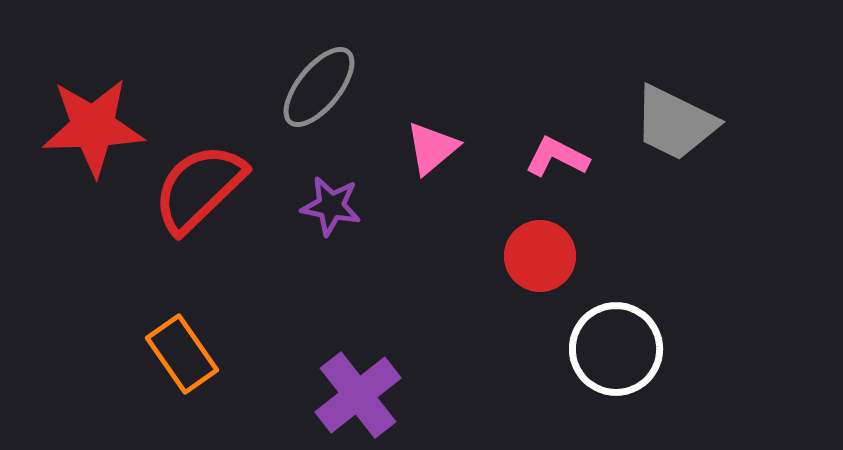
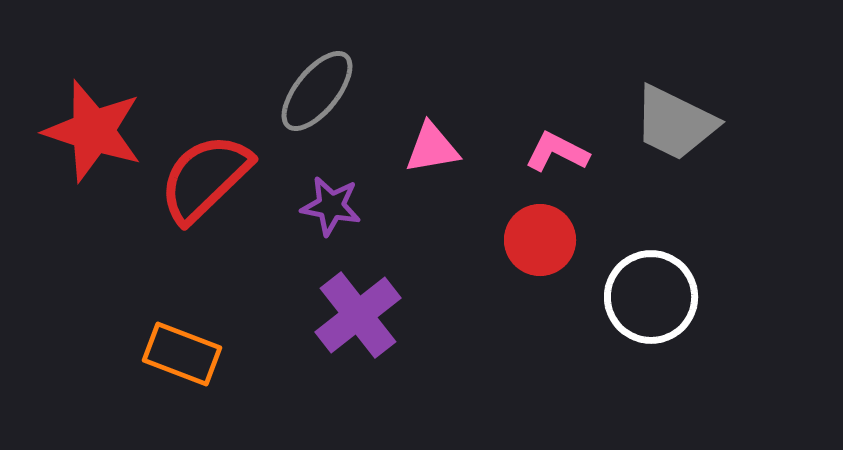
gray ellipse: moved 2 px left, 4 px down
red star: moved 4 px down; rotated 20 degrees clockwise
pink triangle: rotated 30 degrees clockwise
pink L-shape: moved 5 px up
red semicircle: moved 6 px right, 10 px up
red circle: moved 16 px up
white circle: moved 35 px right, 52 px up
orange rectangle: rotated 34 degrees counterclockwise
purple cross: moved 80 px up
